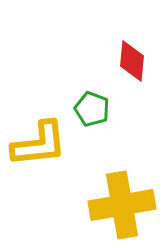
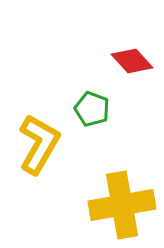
red diamond: rotated 48 degrees counterclockwise
yellow L-shape: rotated 54 degrees counterclockwise
